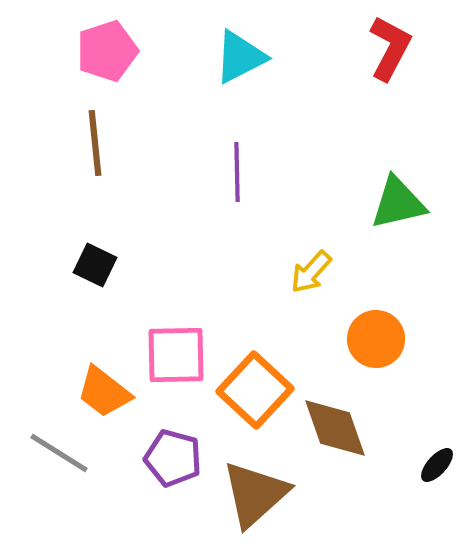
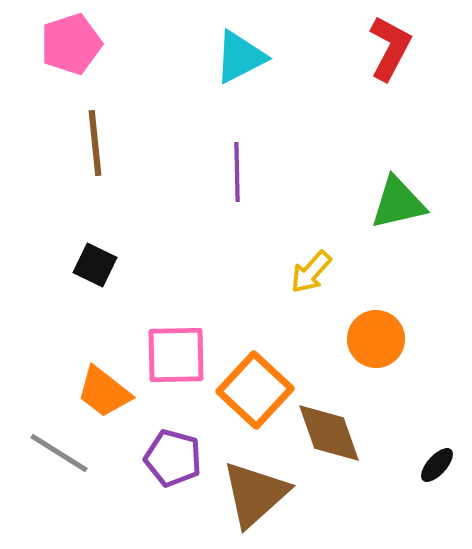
pink pentagon: moved 36 px left, 7 px up
brown diamond: moved 6 px left, 5 px down
